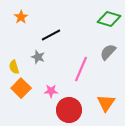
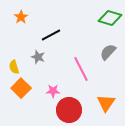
green diamond: moved 1 px right, 1 px up
pink line: rotated 50 degrees counterclockwise
pink star: moved 2 px right
